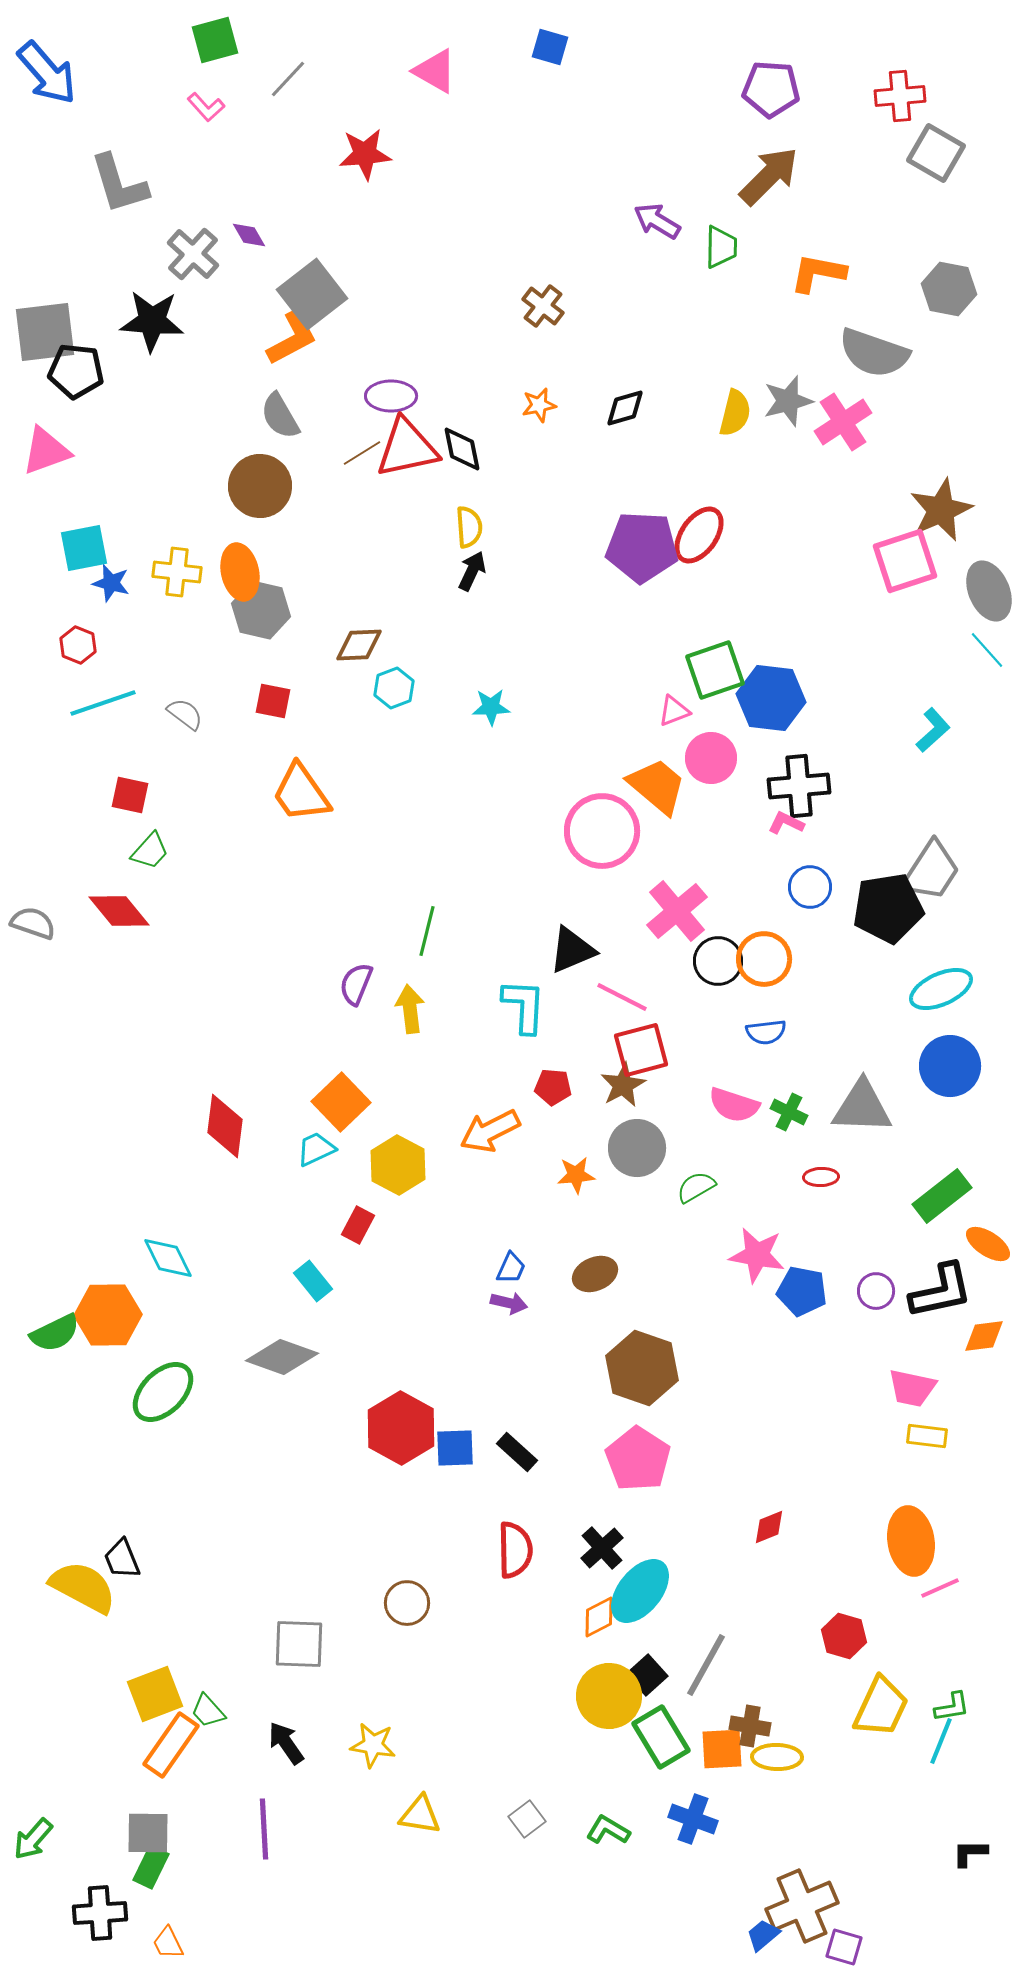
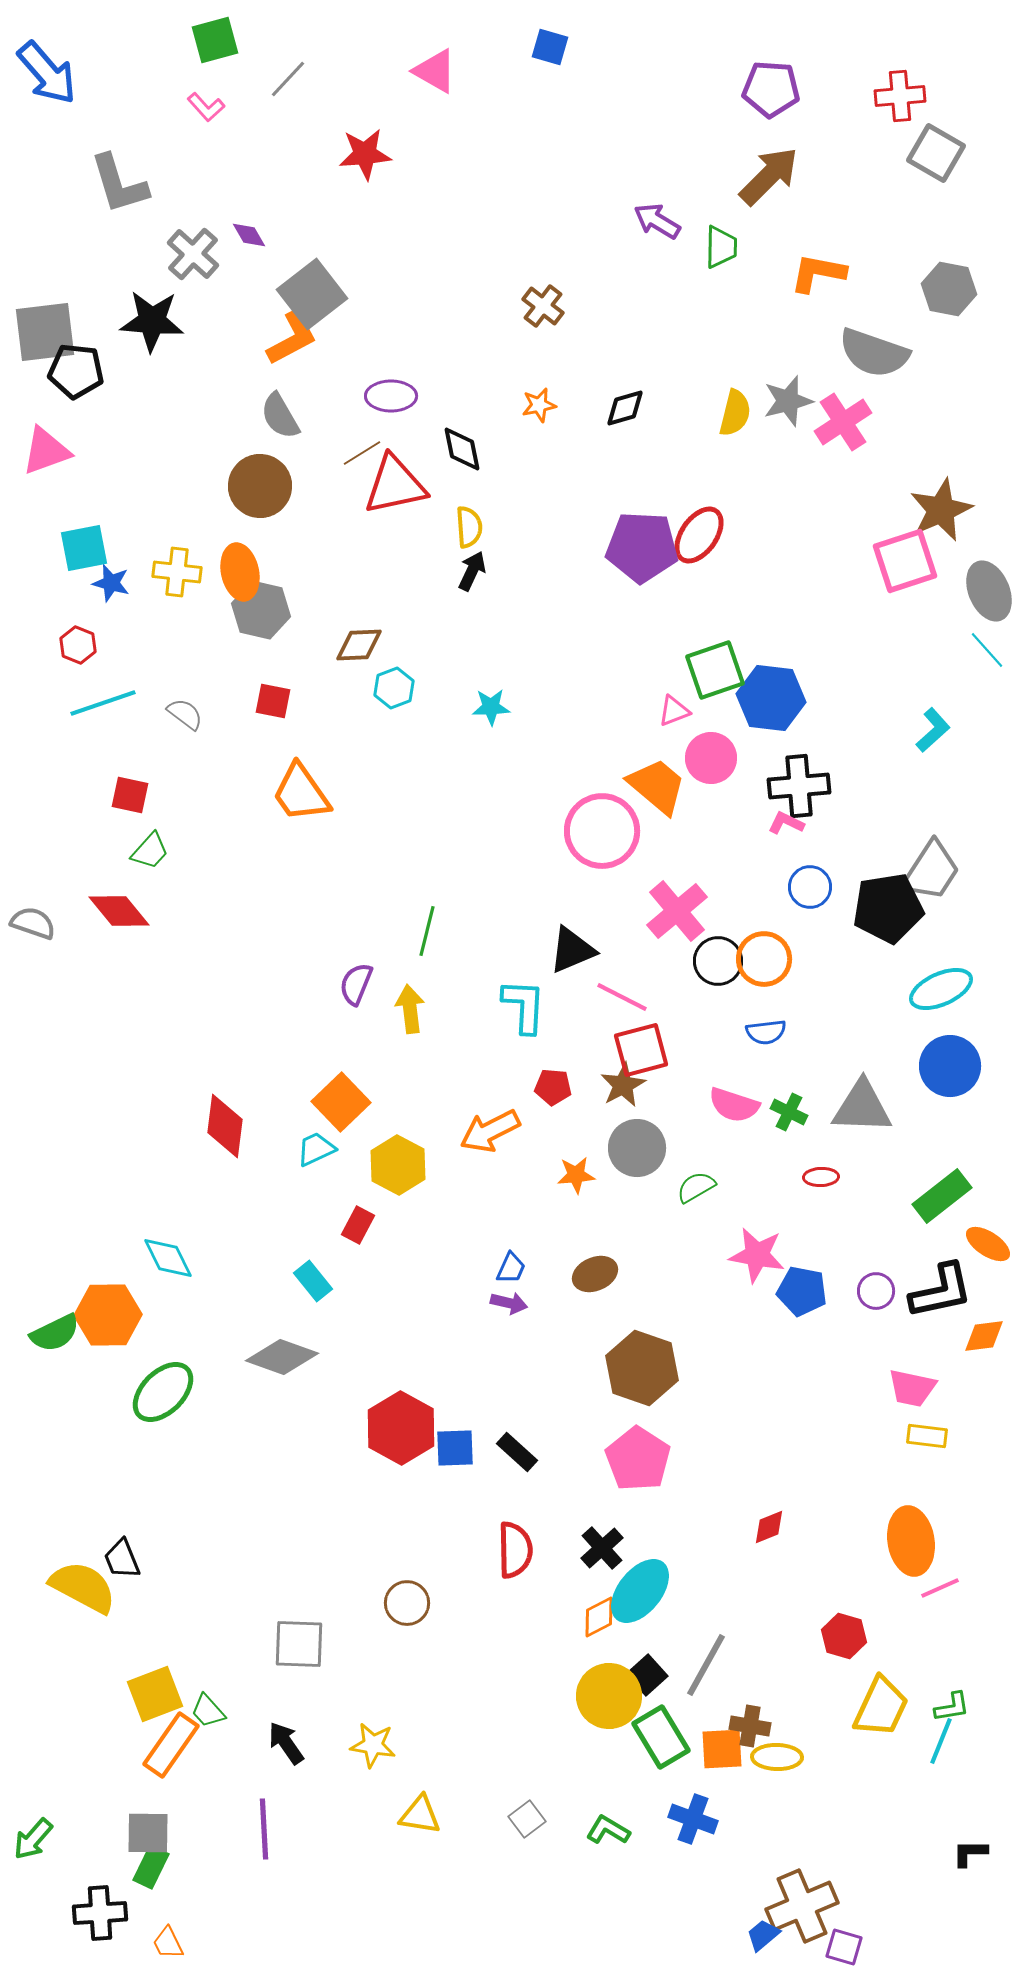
red triangle at (407, 448): moved 12 px left, 37 px down
